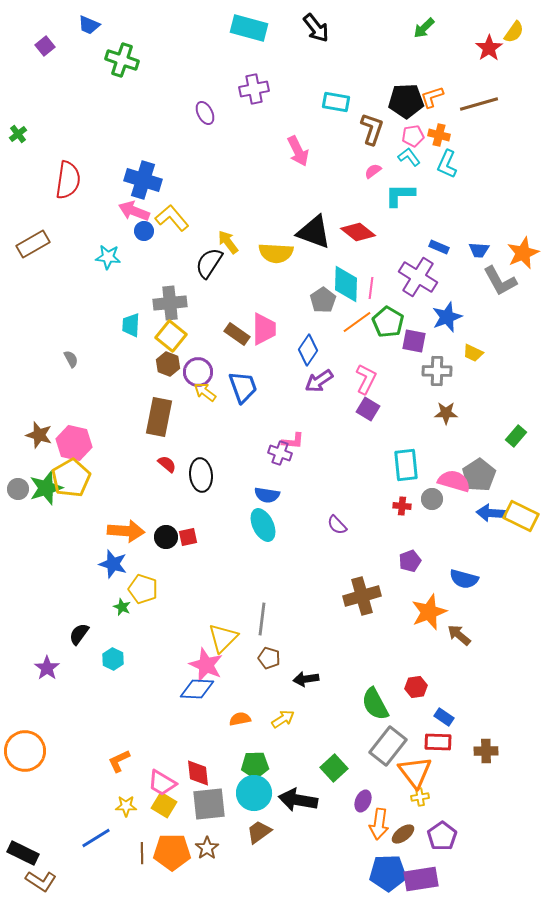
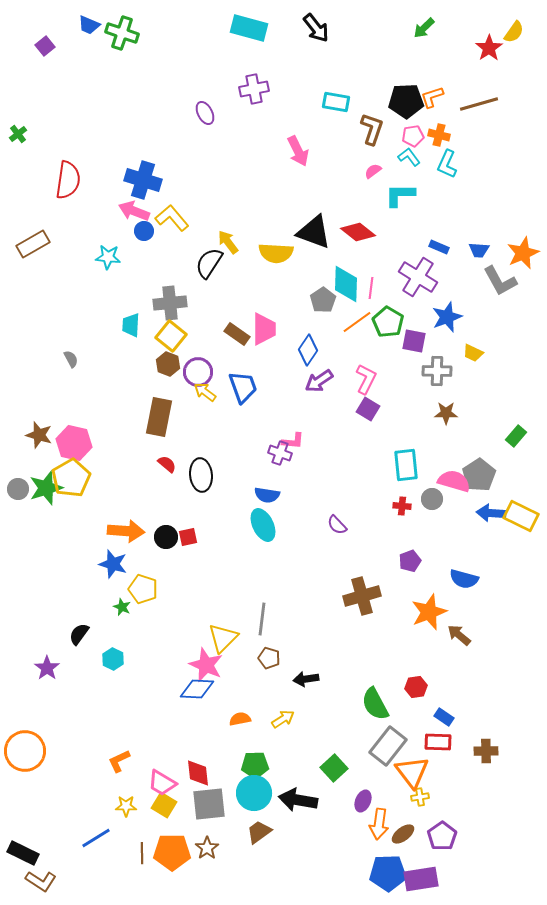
green cross at (122, 60): moved 27 px up
orange triangle at (415, 772): moved 3 px left
